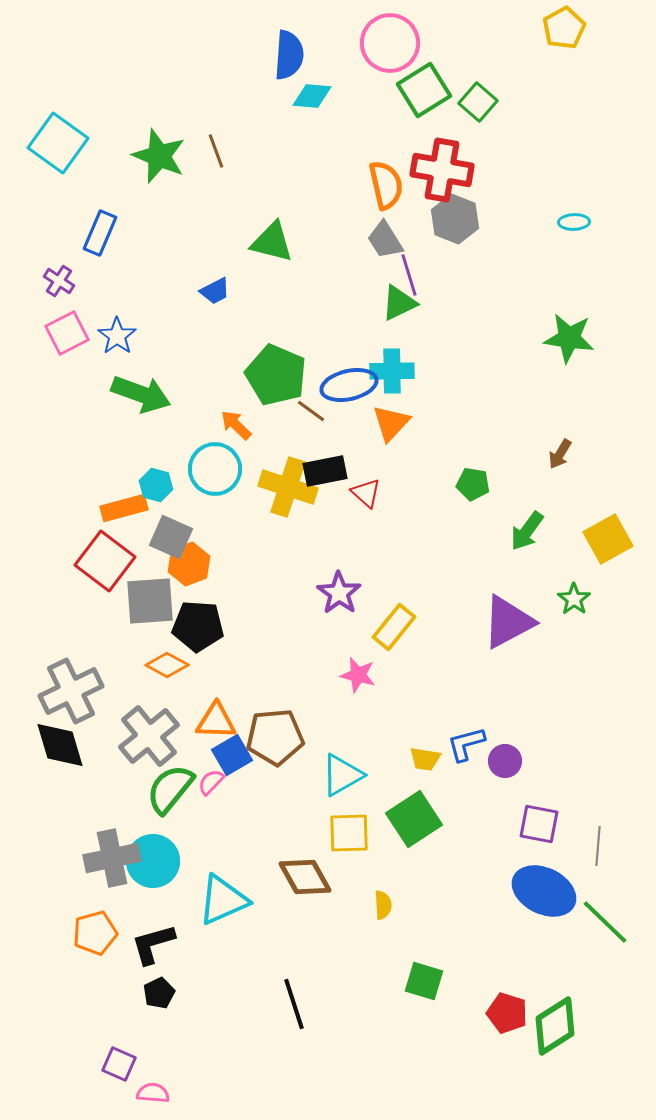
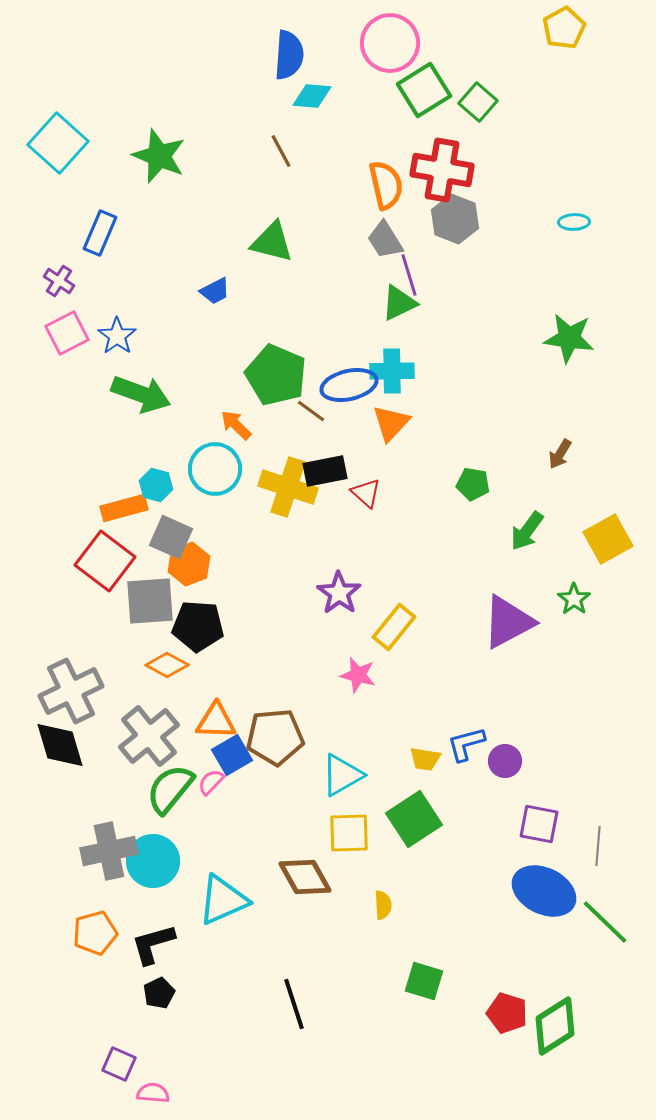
cyan square at (58, 143): rotated 6 degrees clockwise
brown line at (216, 151): moved 65 px right; rotated 8 degrees counterclockwise
gray cross at (112, 858): moved 3 px left, 7 px up
